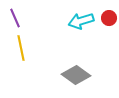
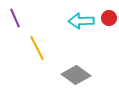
cyan arrow: rotated 15 degrees clockwise
yellow line: moved 16 px right; rotated 15 degrees counterclockwise
